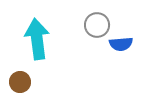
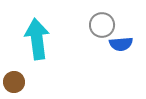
gray circle: moved 5 px right
brown circle: moved 6 px left
